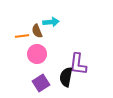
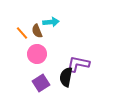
orange line: moved 3 px up; rotated 56 degrees clockwise
purple L-shape: rotated 95 degrees clockwise
